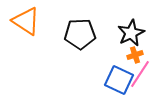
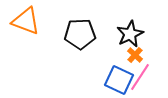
orange triangle: rotated 12 degrees counterclockwise
black star: moved 1 px left, 1 px down
orange cross: rotated 28 degrees counterclockwise
pink line: moved 3 px down
